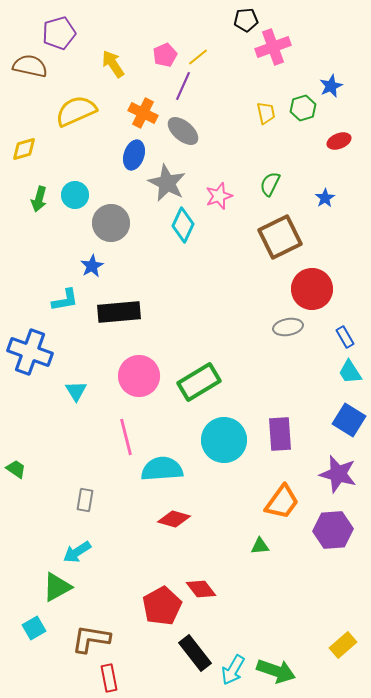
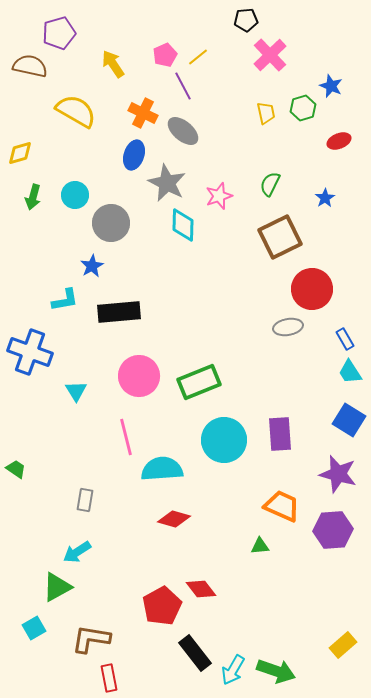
pink cross at (273, 47): moved 3 px left, 8 px down; rotated 24 degrees counterclockwise
purple line at (183, 86): rotated 52 degrees counterclockwise
blue star at (331, 86): rotated 25 degrees counterclockwise
yellow semicircle at (76, 111): rotated 54 degrees clockwise
yellow diamond at (24, 149): moved 4 px left, 4 px down
green arrow at (39, 199): moved 6 px left, 2 px up
cyan diamond at (183, 225): rotated 24 degrees counterclockwise
blue rectangle at (345, 337): moved 2 px down
green rectangle at (199, 382): rotated 9 degrees clockwise
orange trapezoid at (282, 502): moved 4 px down; rotated 102 degrees counterclockwise
